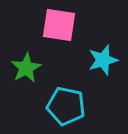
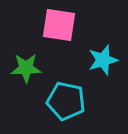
green star: rotated 28 degrees clockwise
cyan pentagon: moved 5 px up
